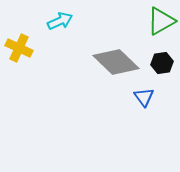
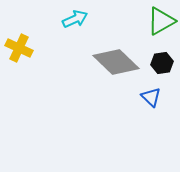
cyan arrow: moved 15 px right, 2 px up
blue triangle: moved 7 px right; rotated 10 degrees counterclockwise
